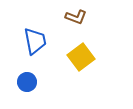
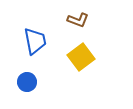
brown L-shape: moved 2 px right, 3 px down
